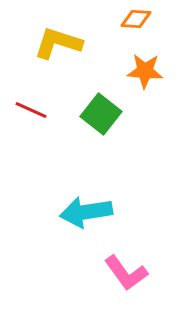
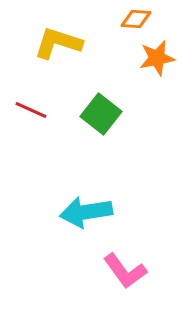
orange star: moved 12 px right, 13 px up; rotated 15 degrees counterclockwise
pink L-shape: moved 1 px left, 2 px up
